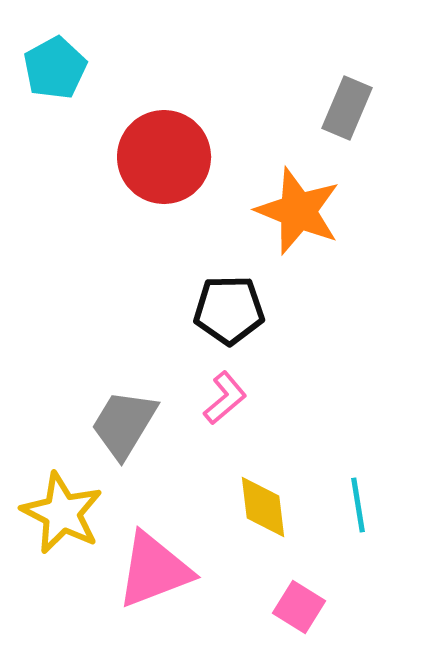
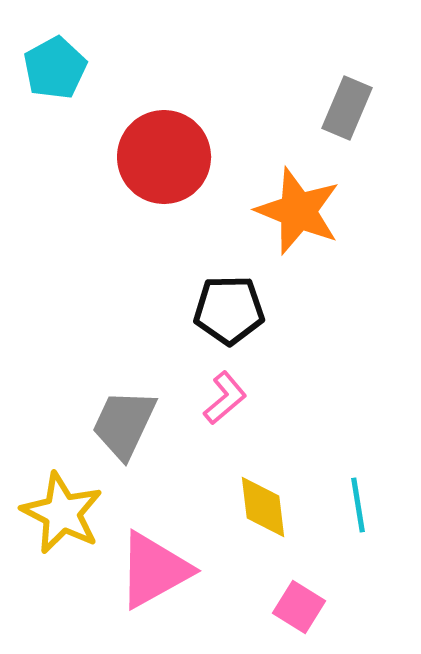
gray trapezoid: rotated 6 degrees counterclockwise
pink triangle: rotated 8 degrees counterclockwise
